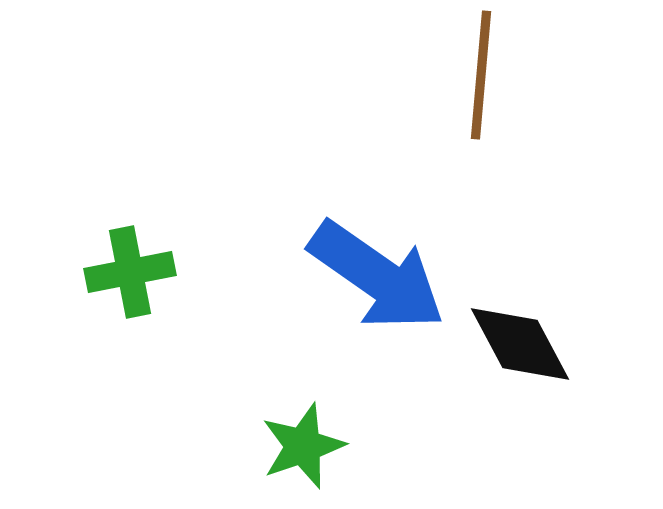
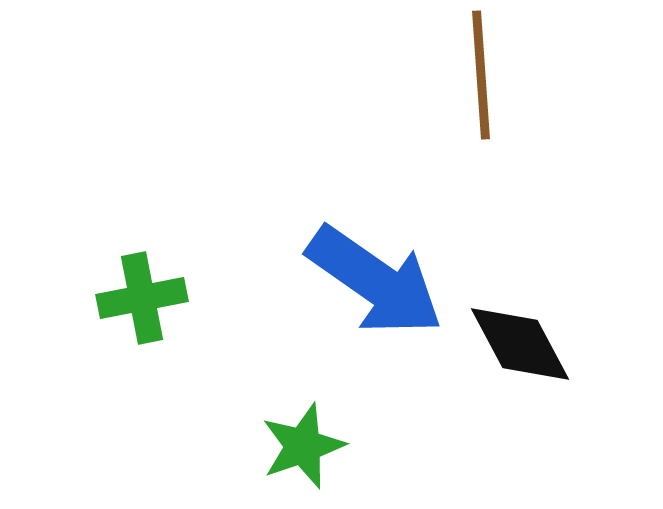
brown line: rotated 9 degrees counterclockwise
green cross: moved 12 px right, 26 px down
blue arrow: moved 2 px left, 5 px down
